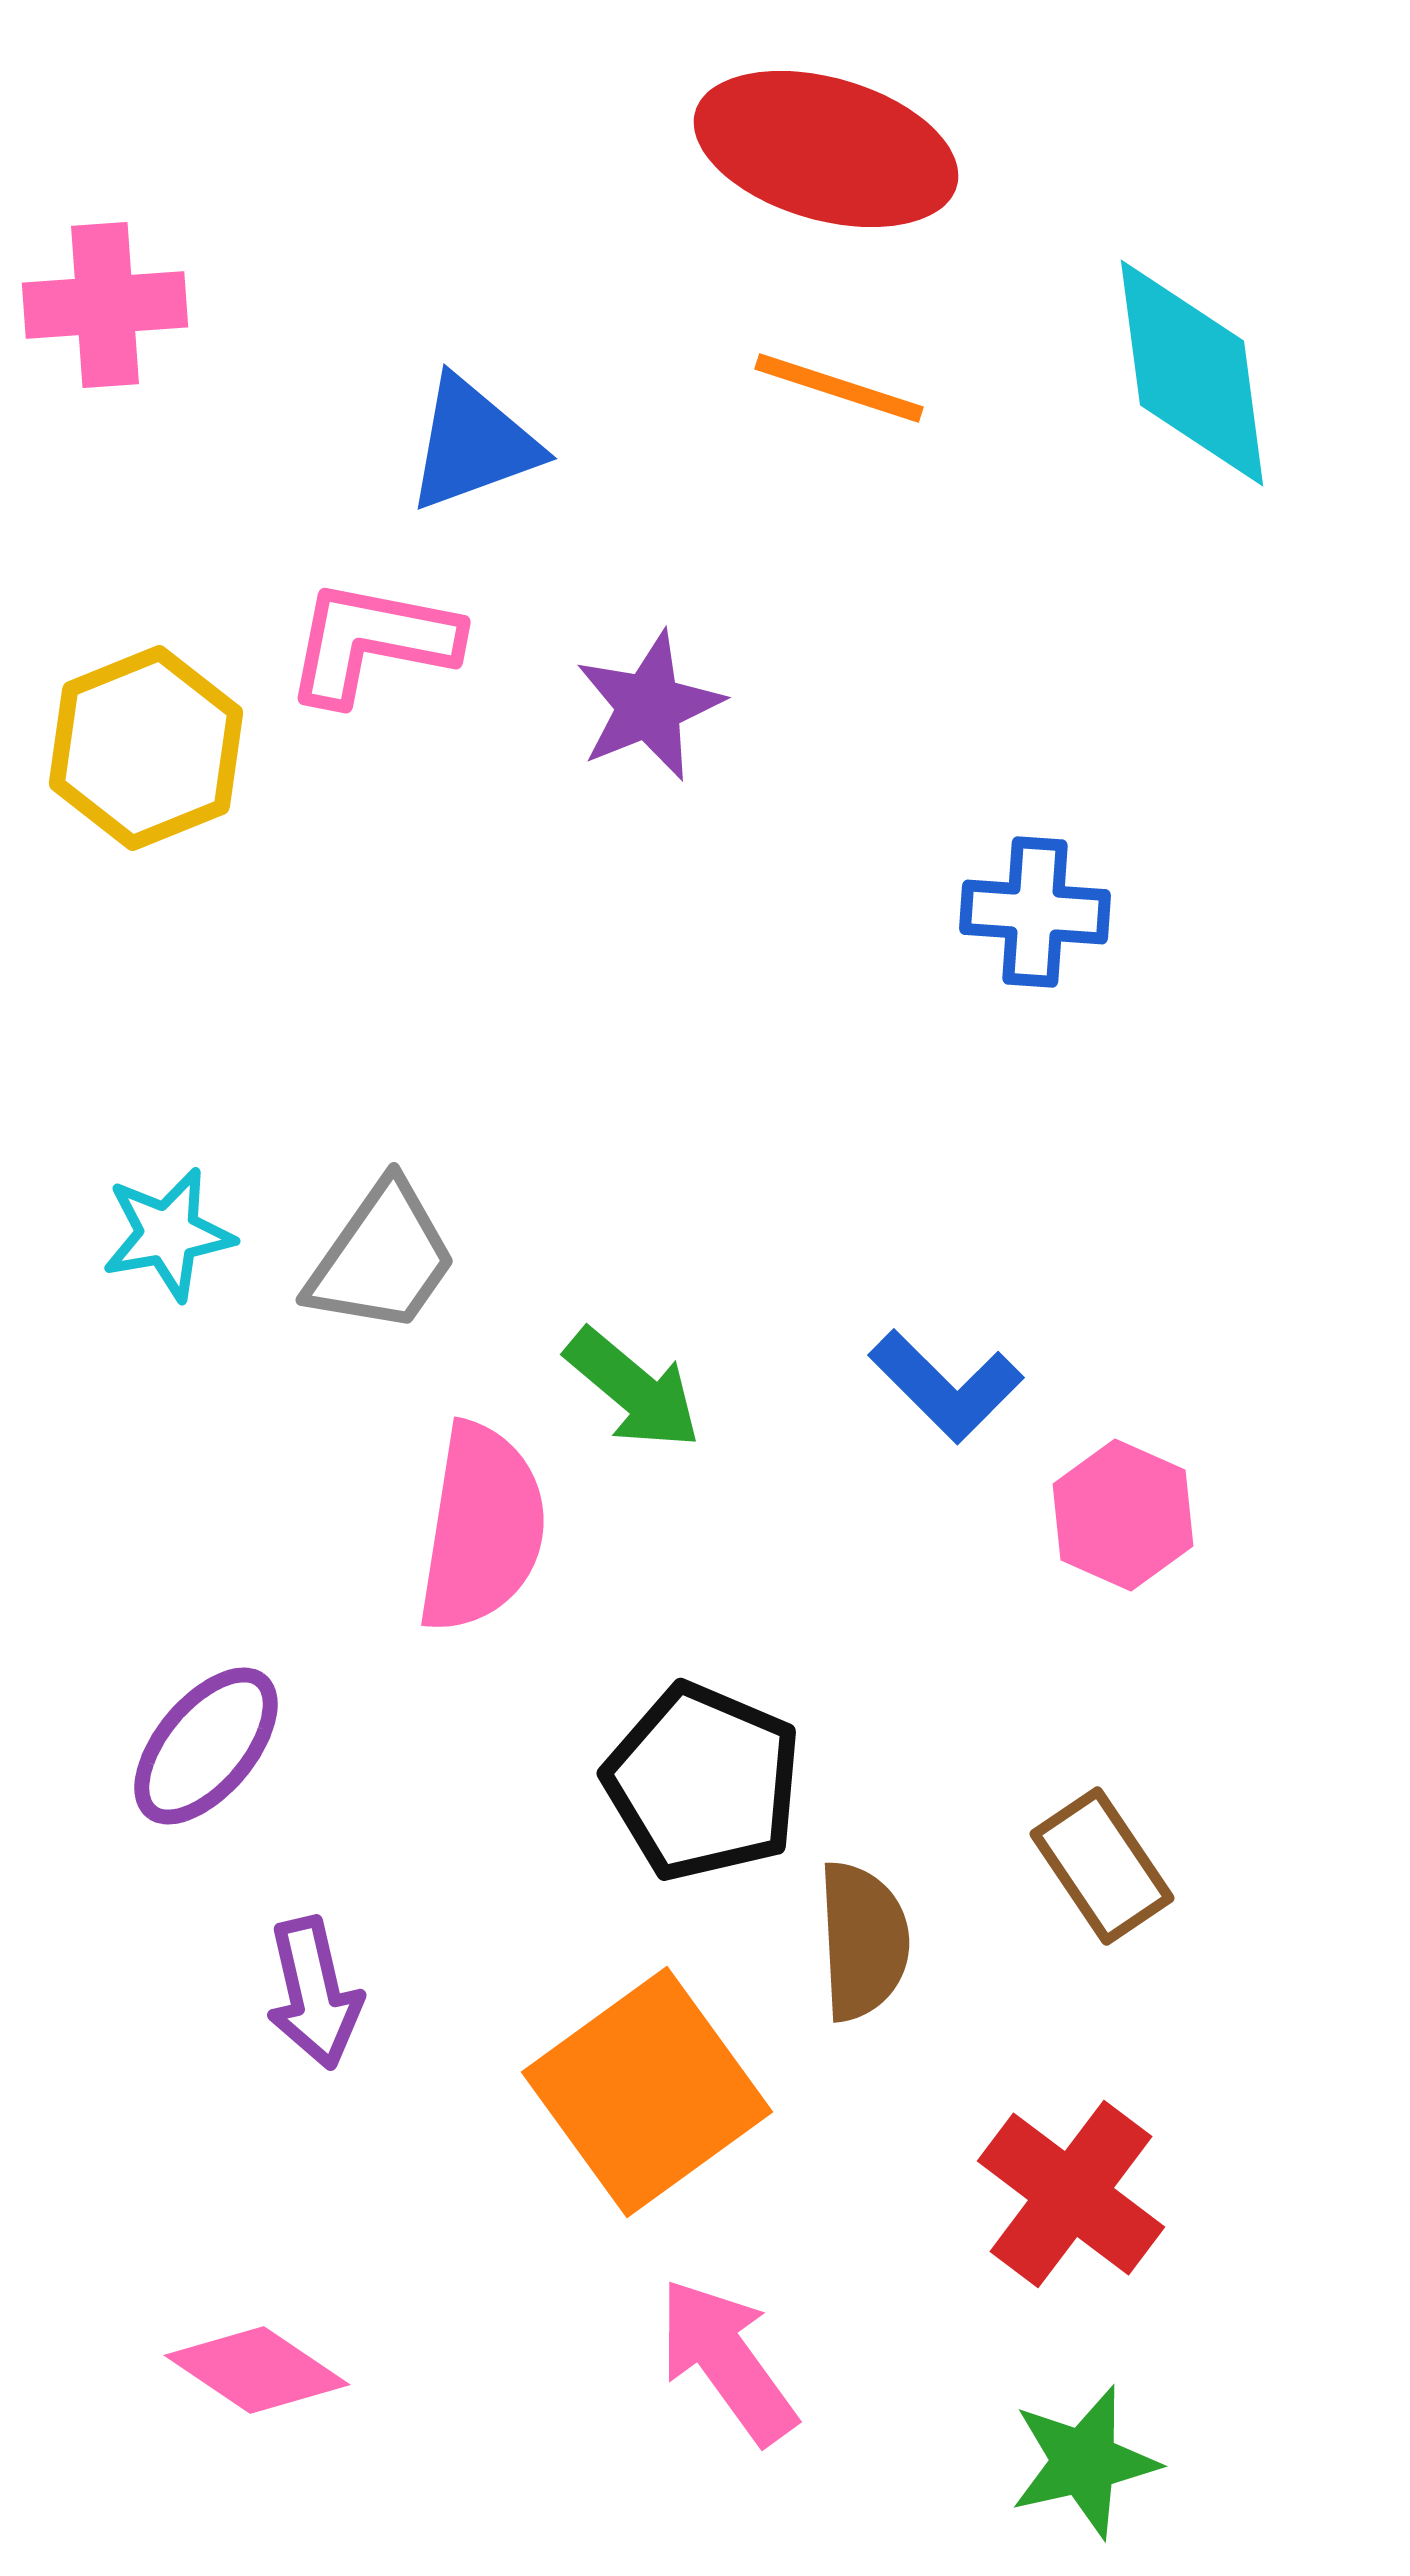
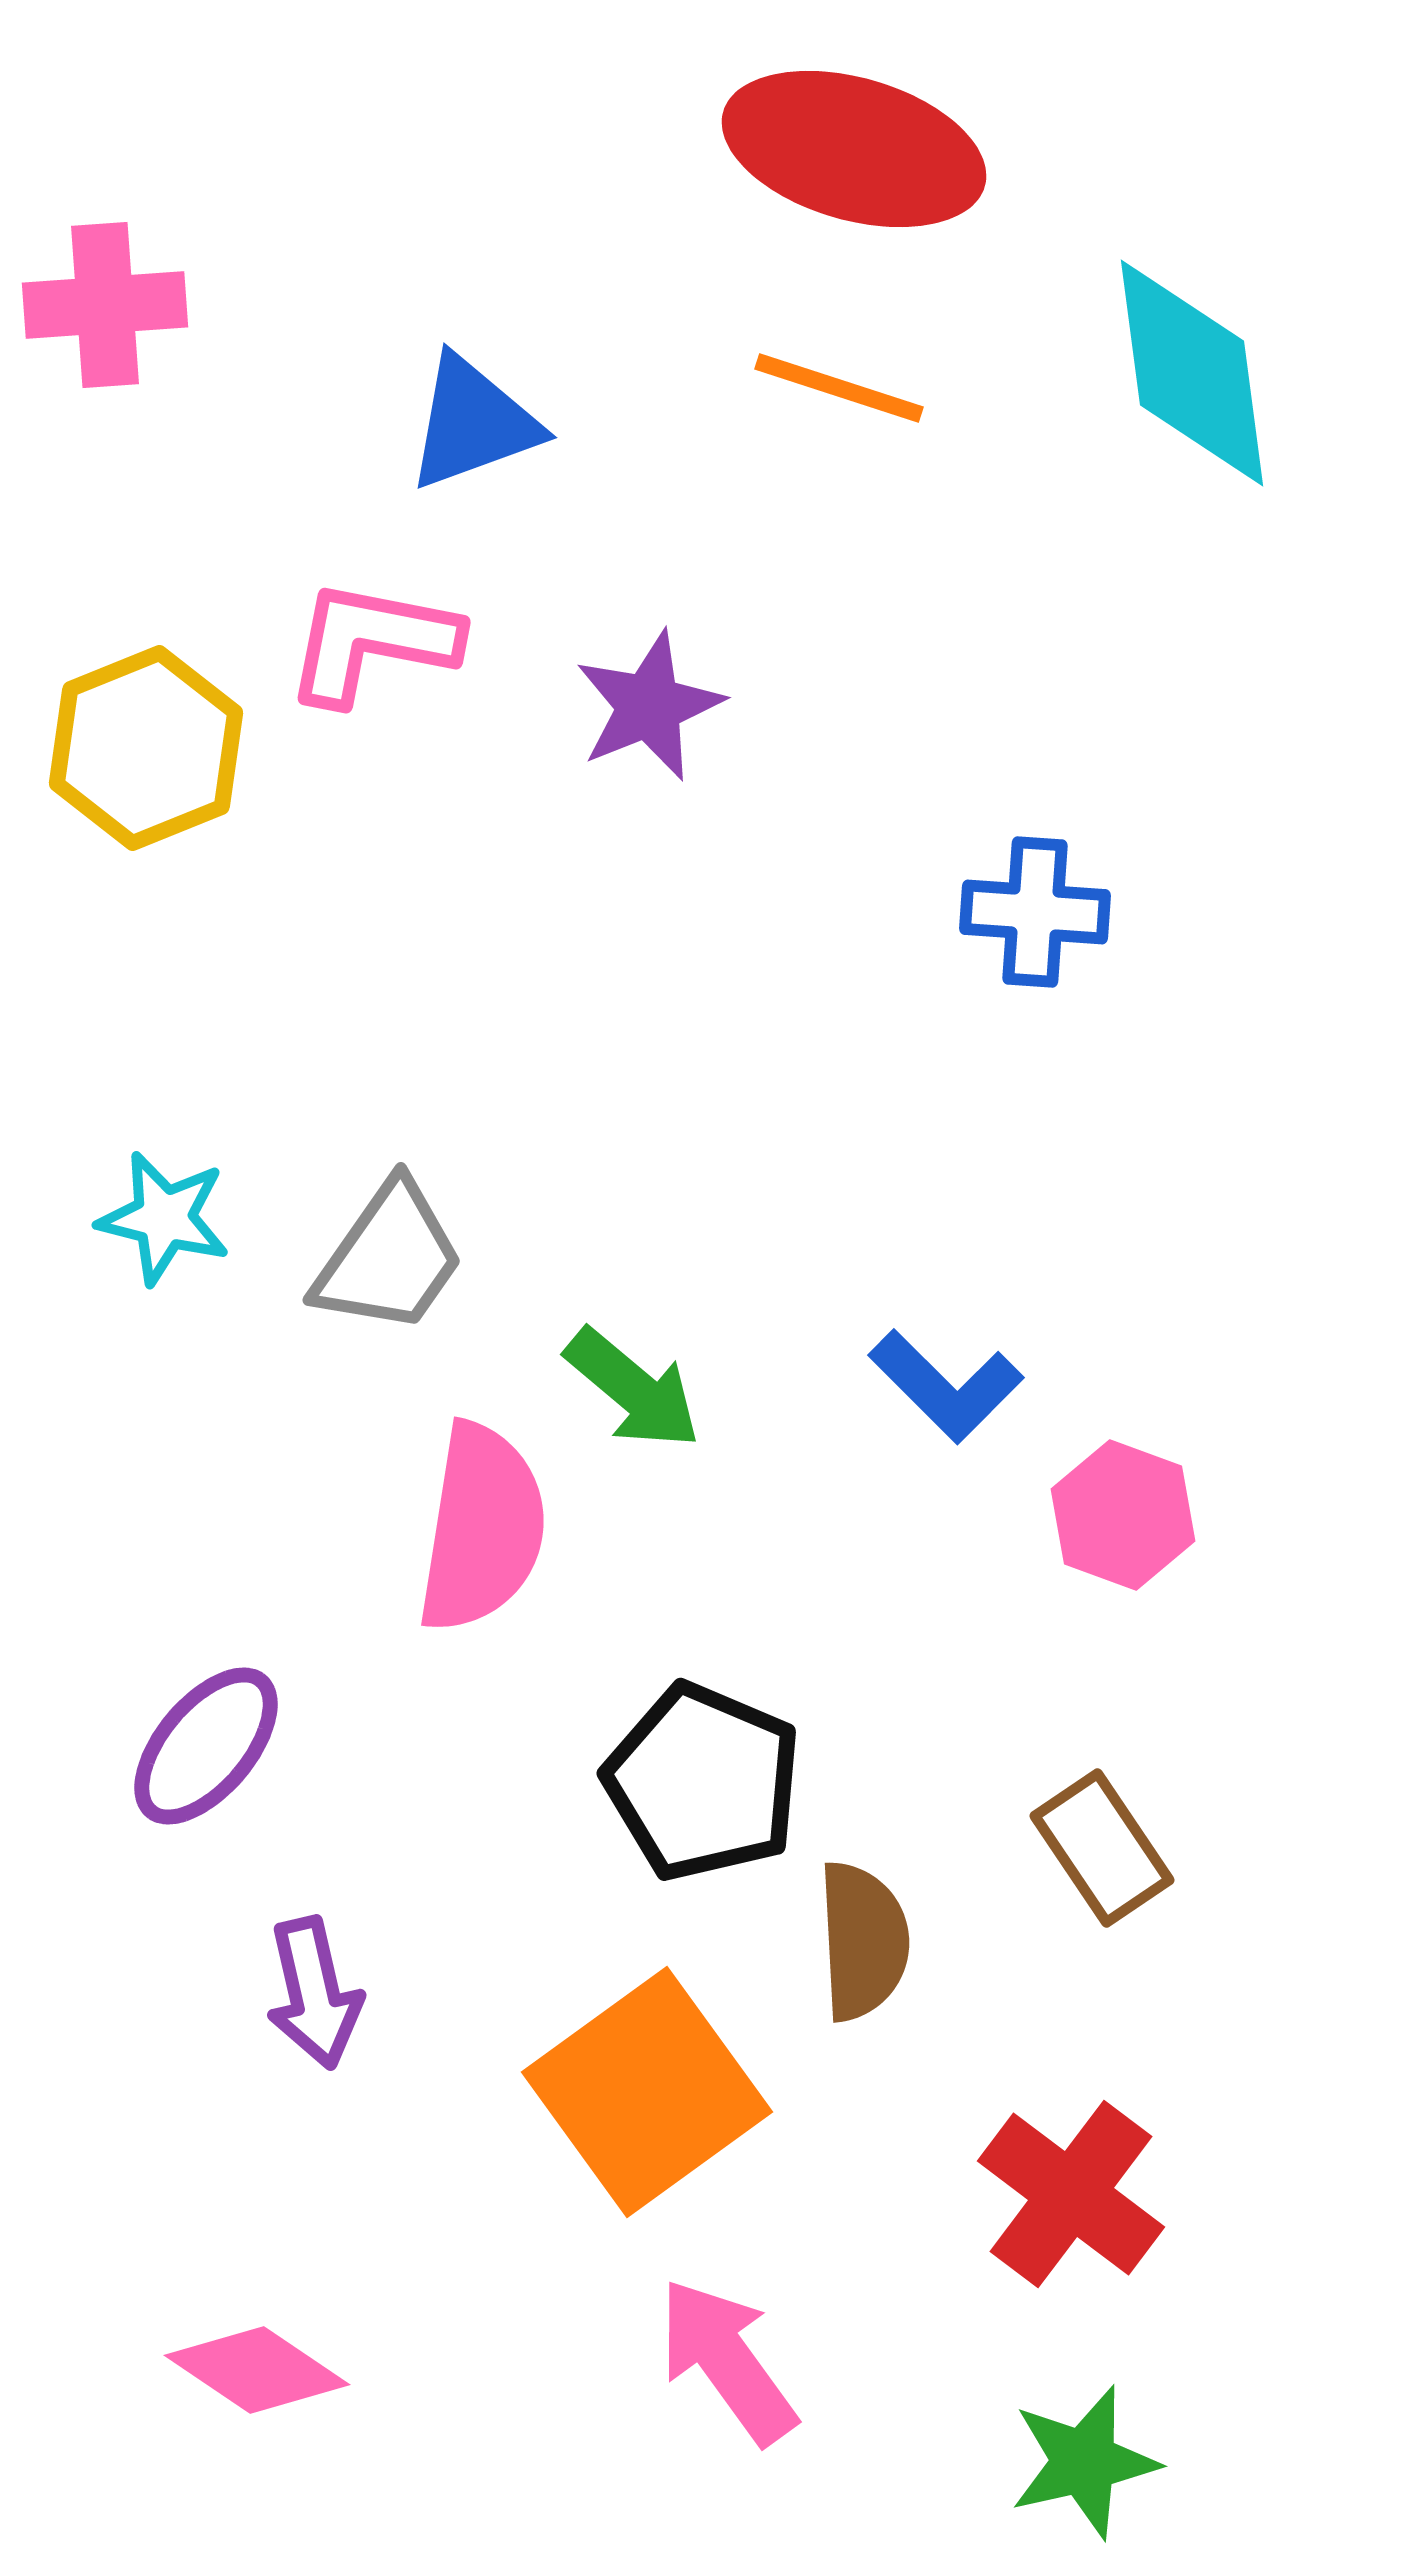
red ellipse: moved 28 px right
blue triangle: moved 21 px up
cyan star: moved 4 px left, 16 px up; rotated 24 degrees clockwise
gray trapezoid: moved 7 px right
pink hexagon: rotated 4 degrees counterclockwise
brown rectangle: moved 18 px up
